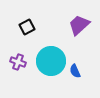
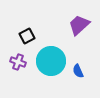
black square: moved 9 px down
blue semicircle: moved 3 px right
